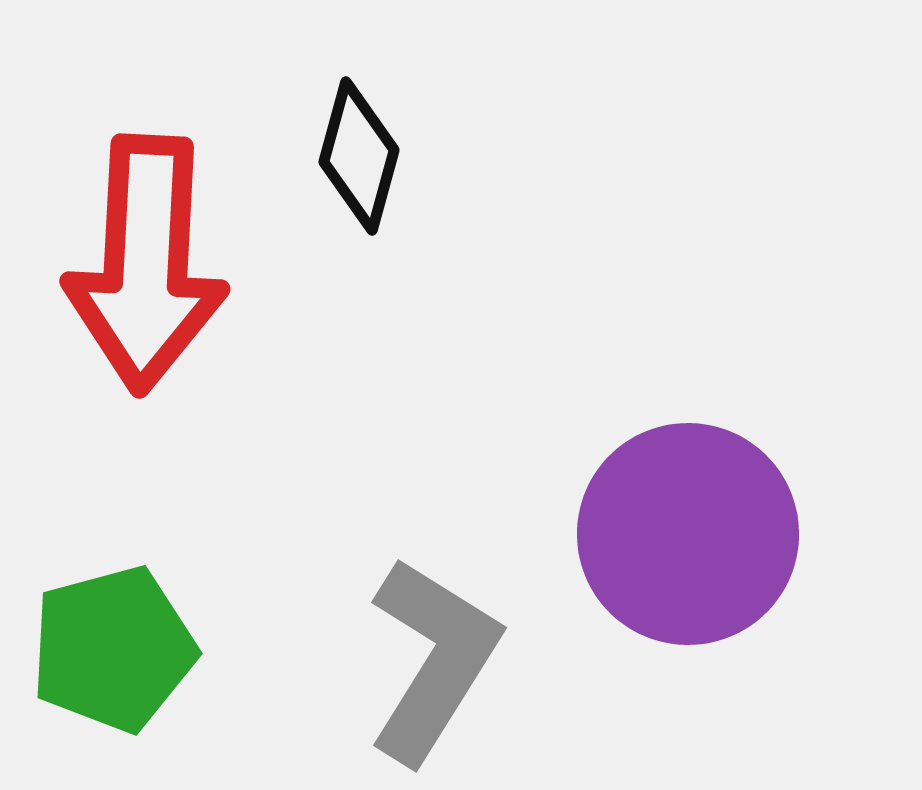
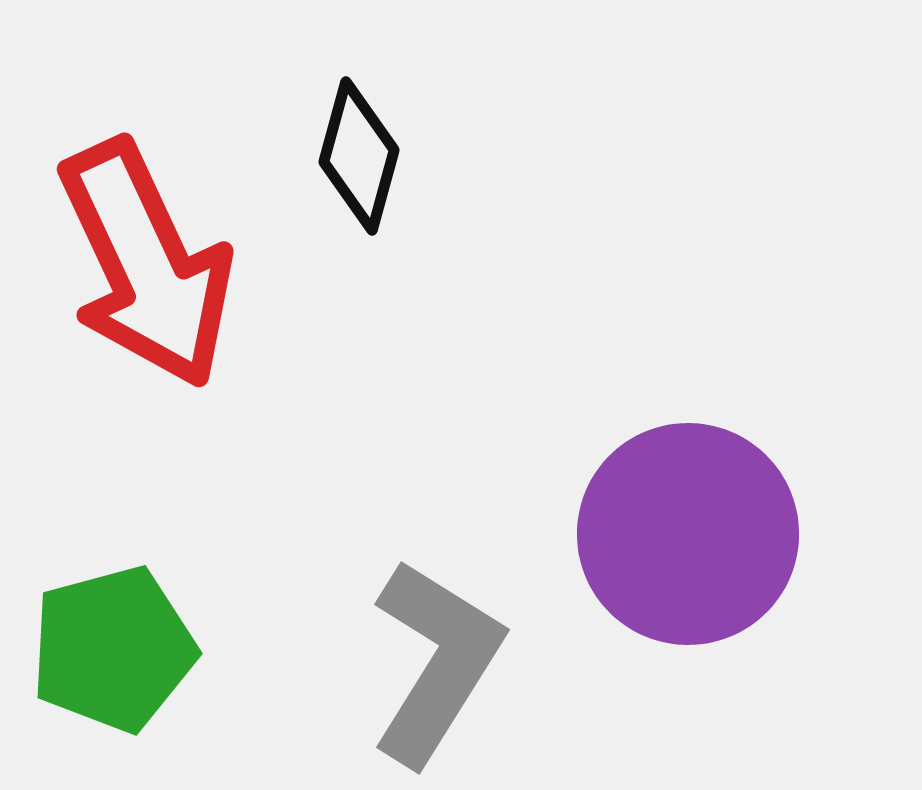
red arrow: rotated 28 degrees counterclockwise
gray L-shape: moved 3 px right, 2 px down
